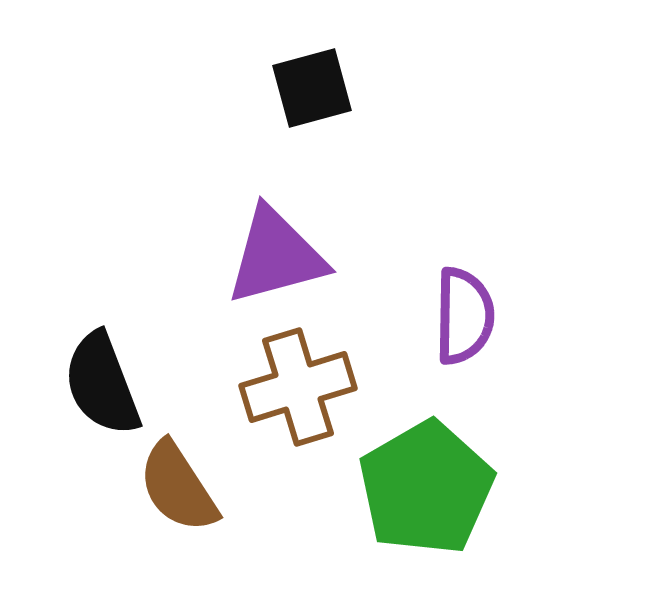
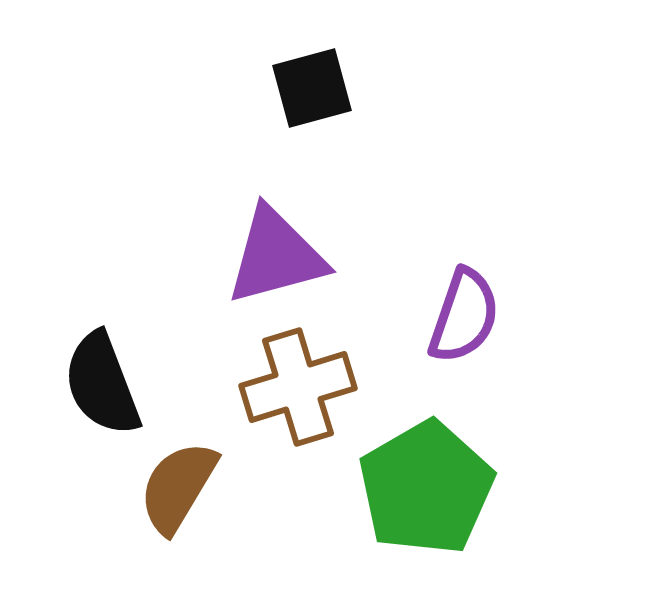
purple semicircle: rotated 18 degrees clockwise
brown semicircle: rotated 64 degrees clockwise
